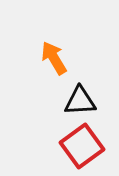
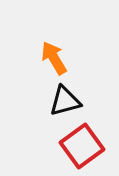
black triangle: moved 15 px left; rotated 12 degrees counterclockwise
